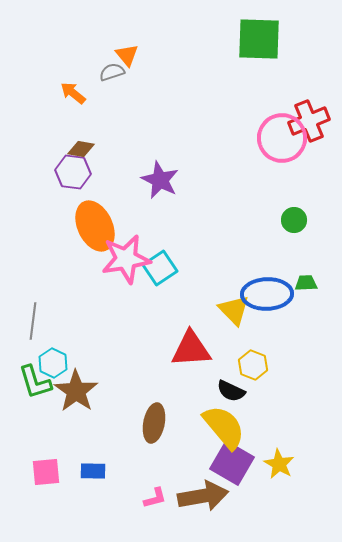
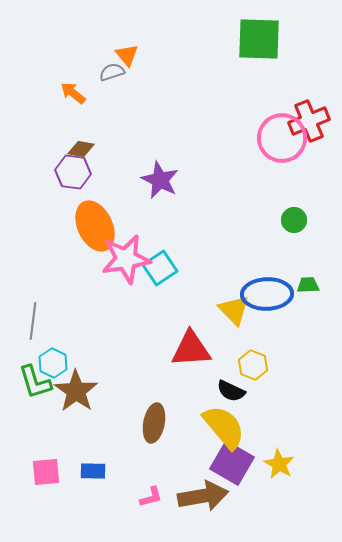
green trapezoid: moved 2 px right, 2 px down
pink L-shape: moved 4 px left, 1 px up
